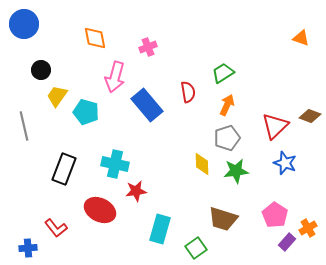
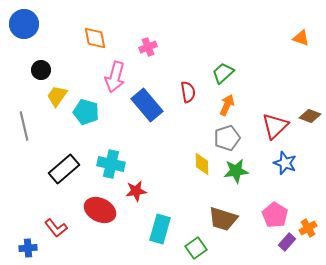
green trapezoid: rotated 10 degrees counterclockwise
cyan cross: moved 4 px left
black rectangle: rotated 28 degrees clockwise
